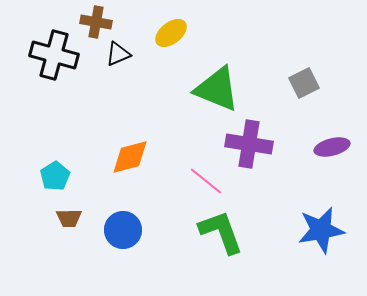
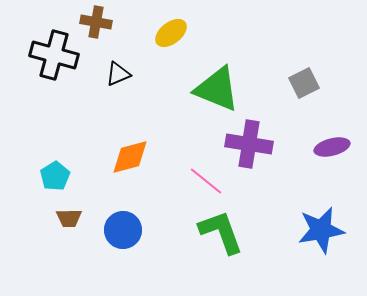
black triangle: moved 20 px down
